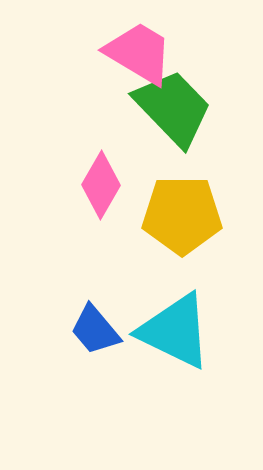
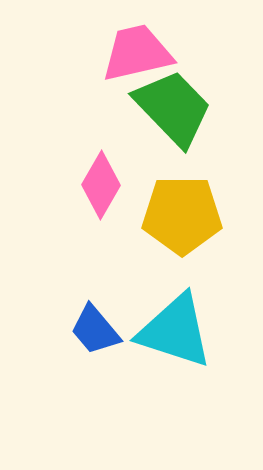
pink trapezoid: moved 2 px left; rotated 44 degrees counterclockwise
cyan triangle: rotated 8 degrees counterclockwise
